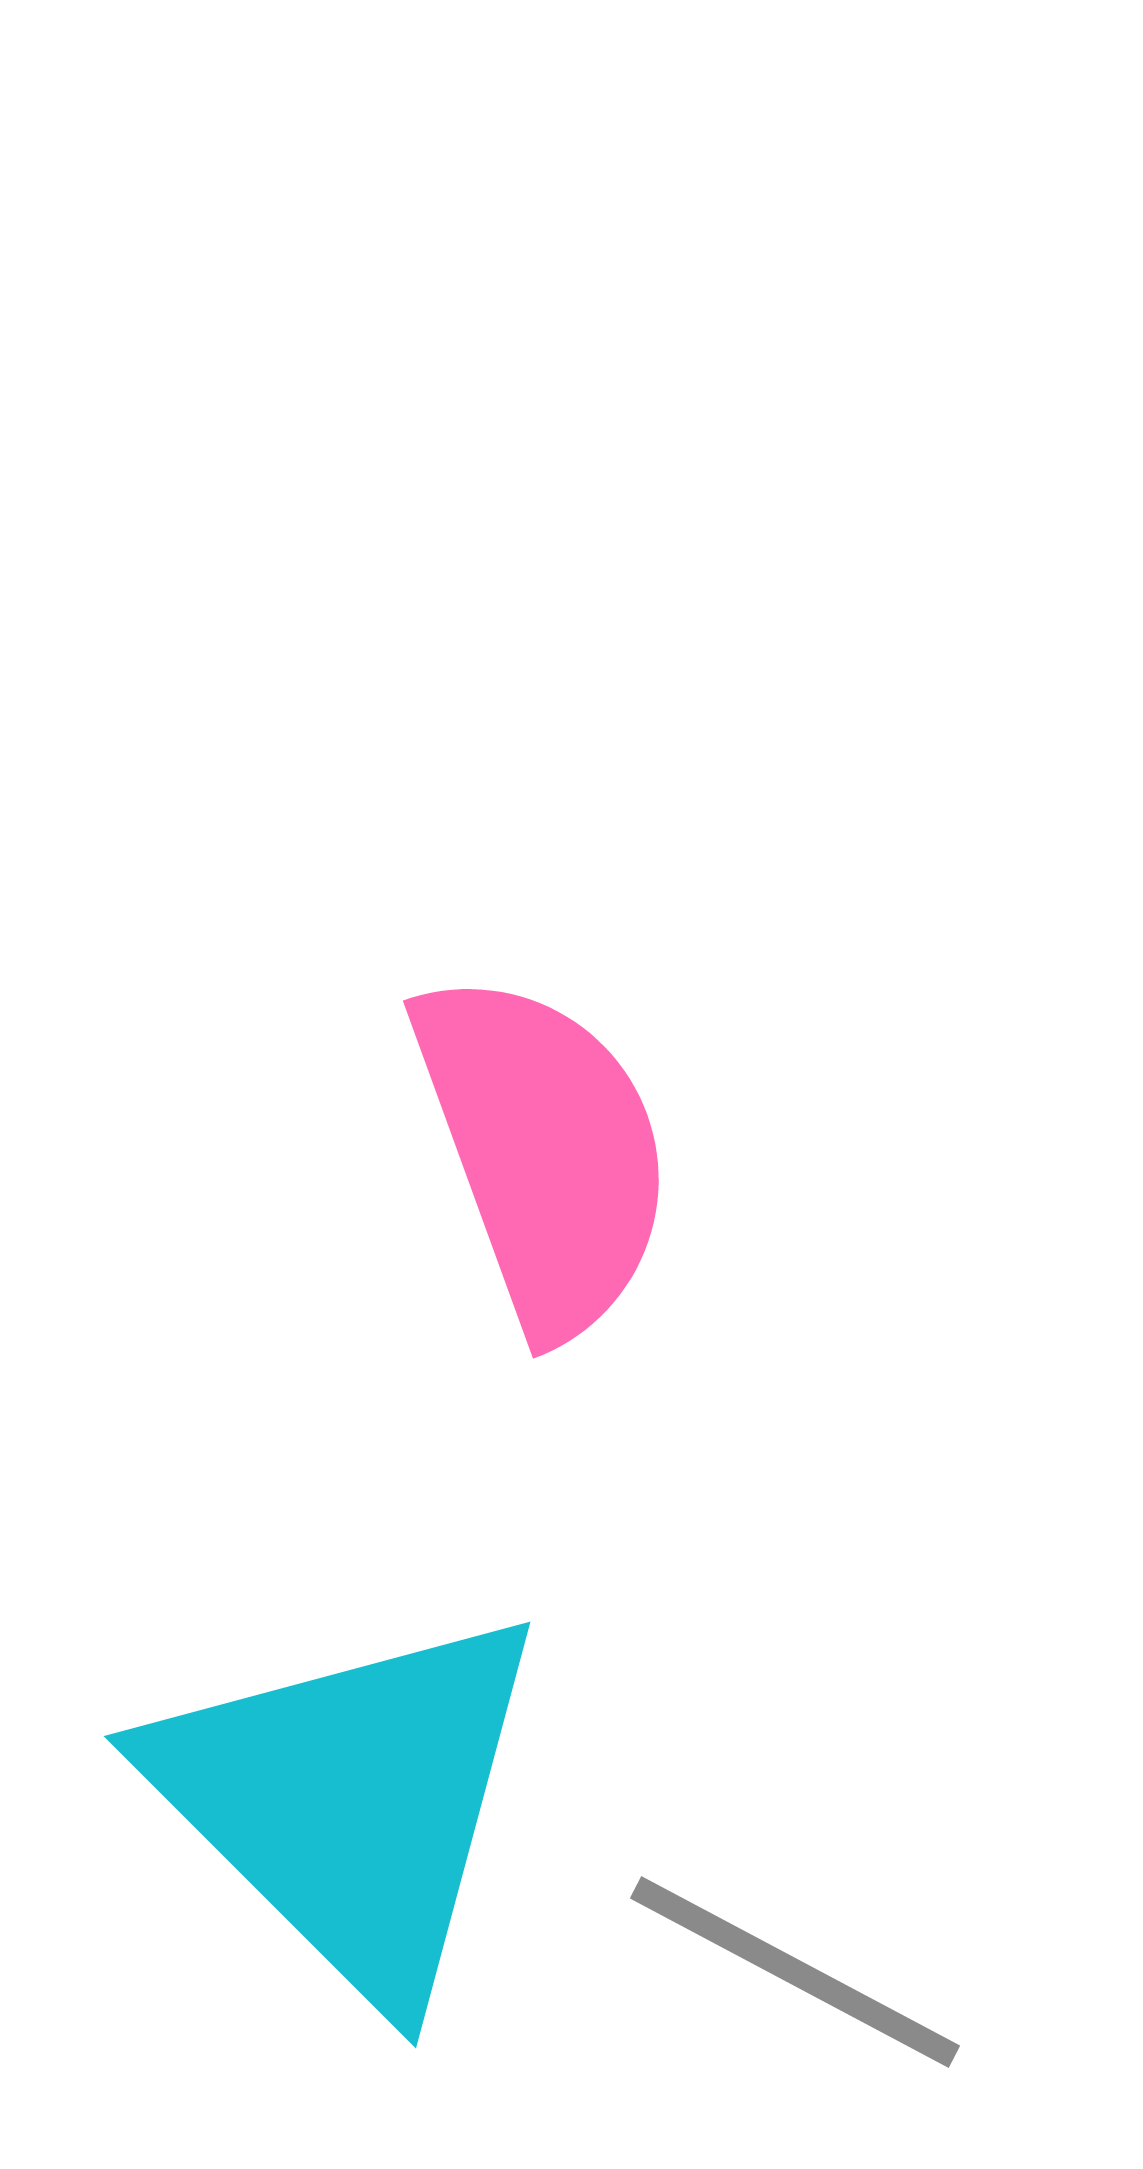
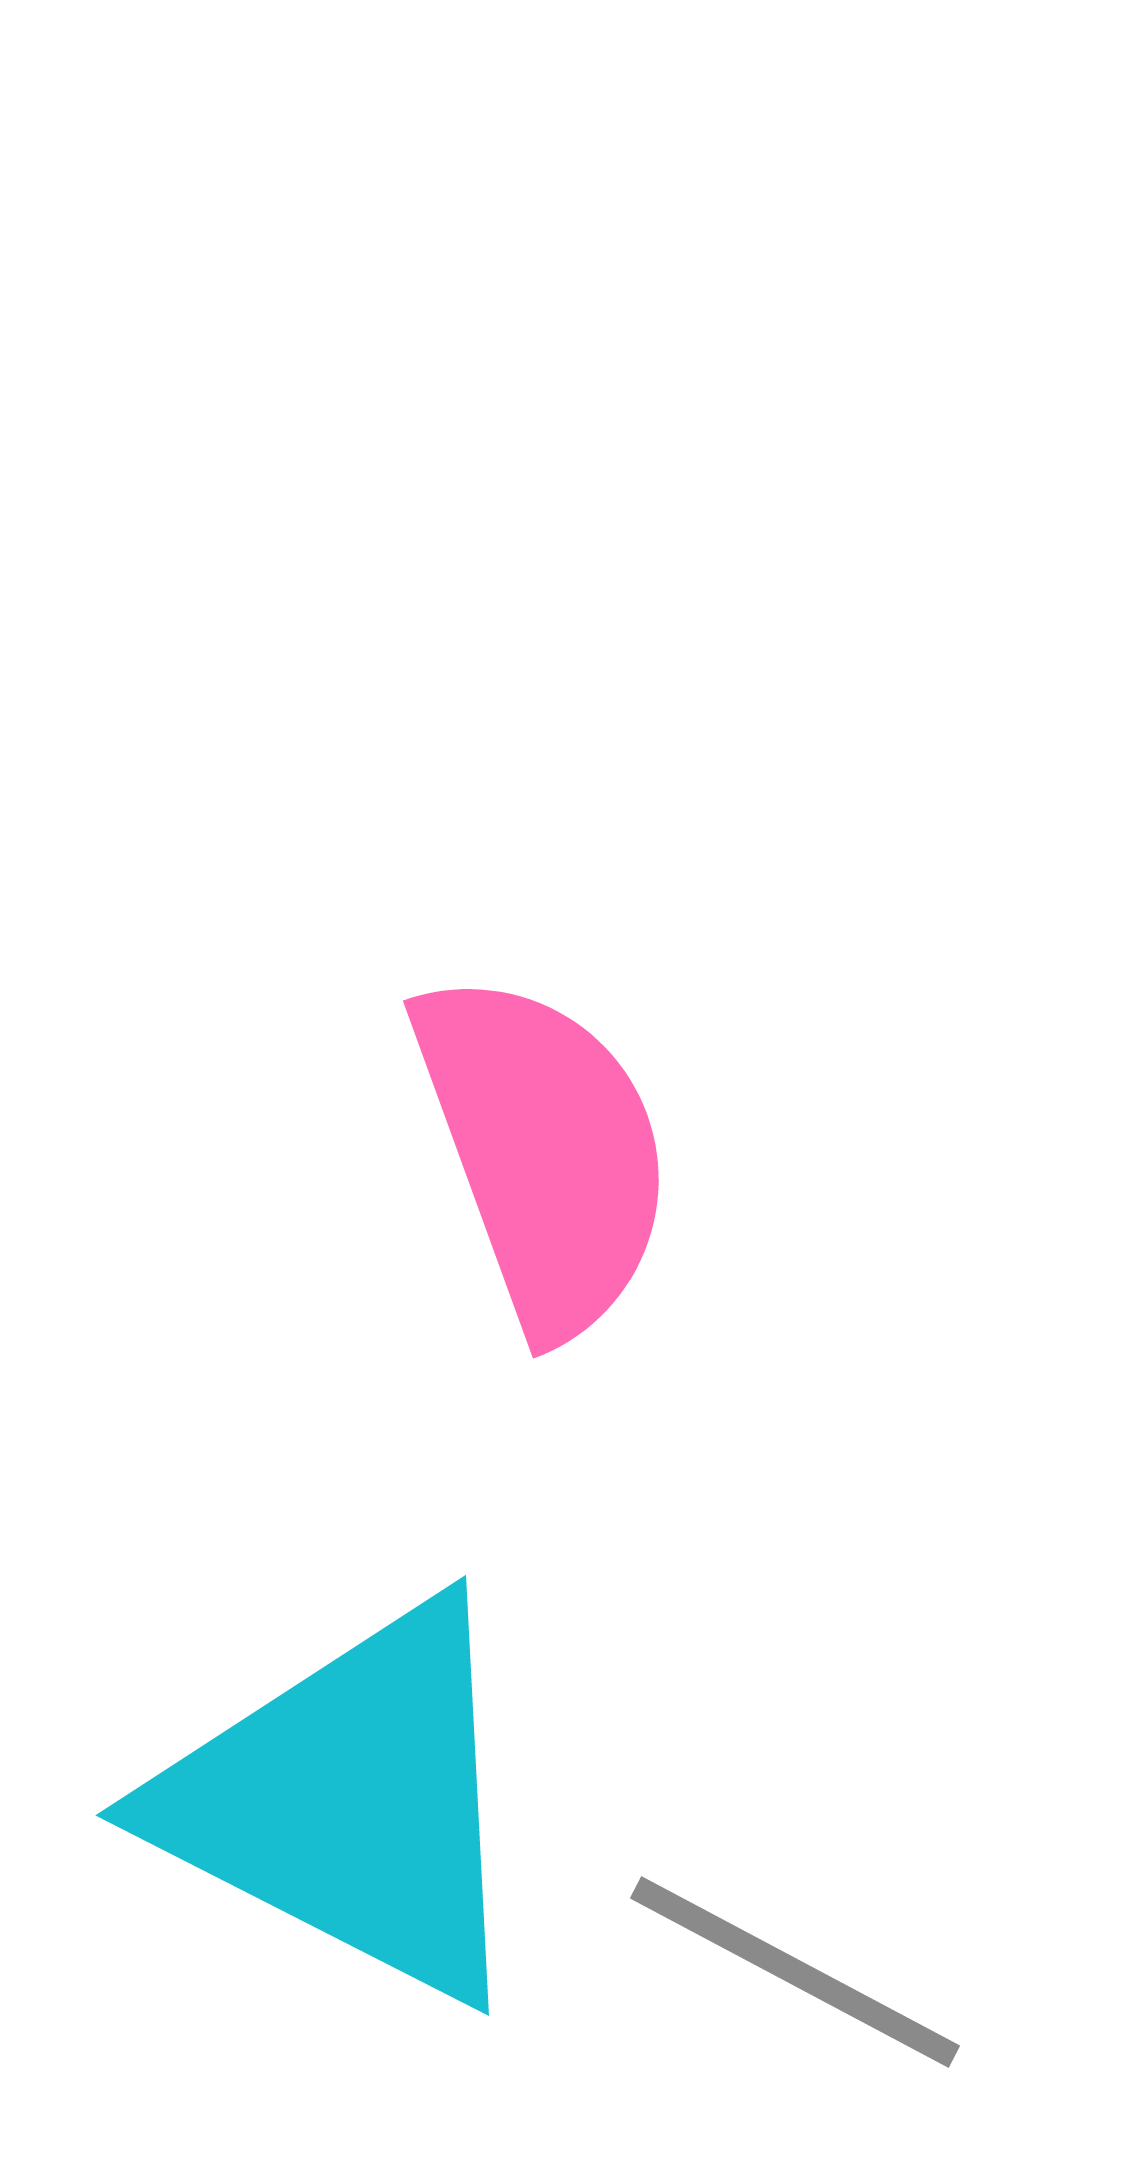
cyan triangle: rotated 18 degrees counterclockwise
